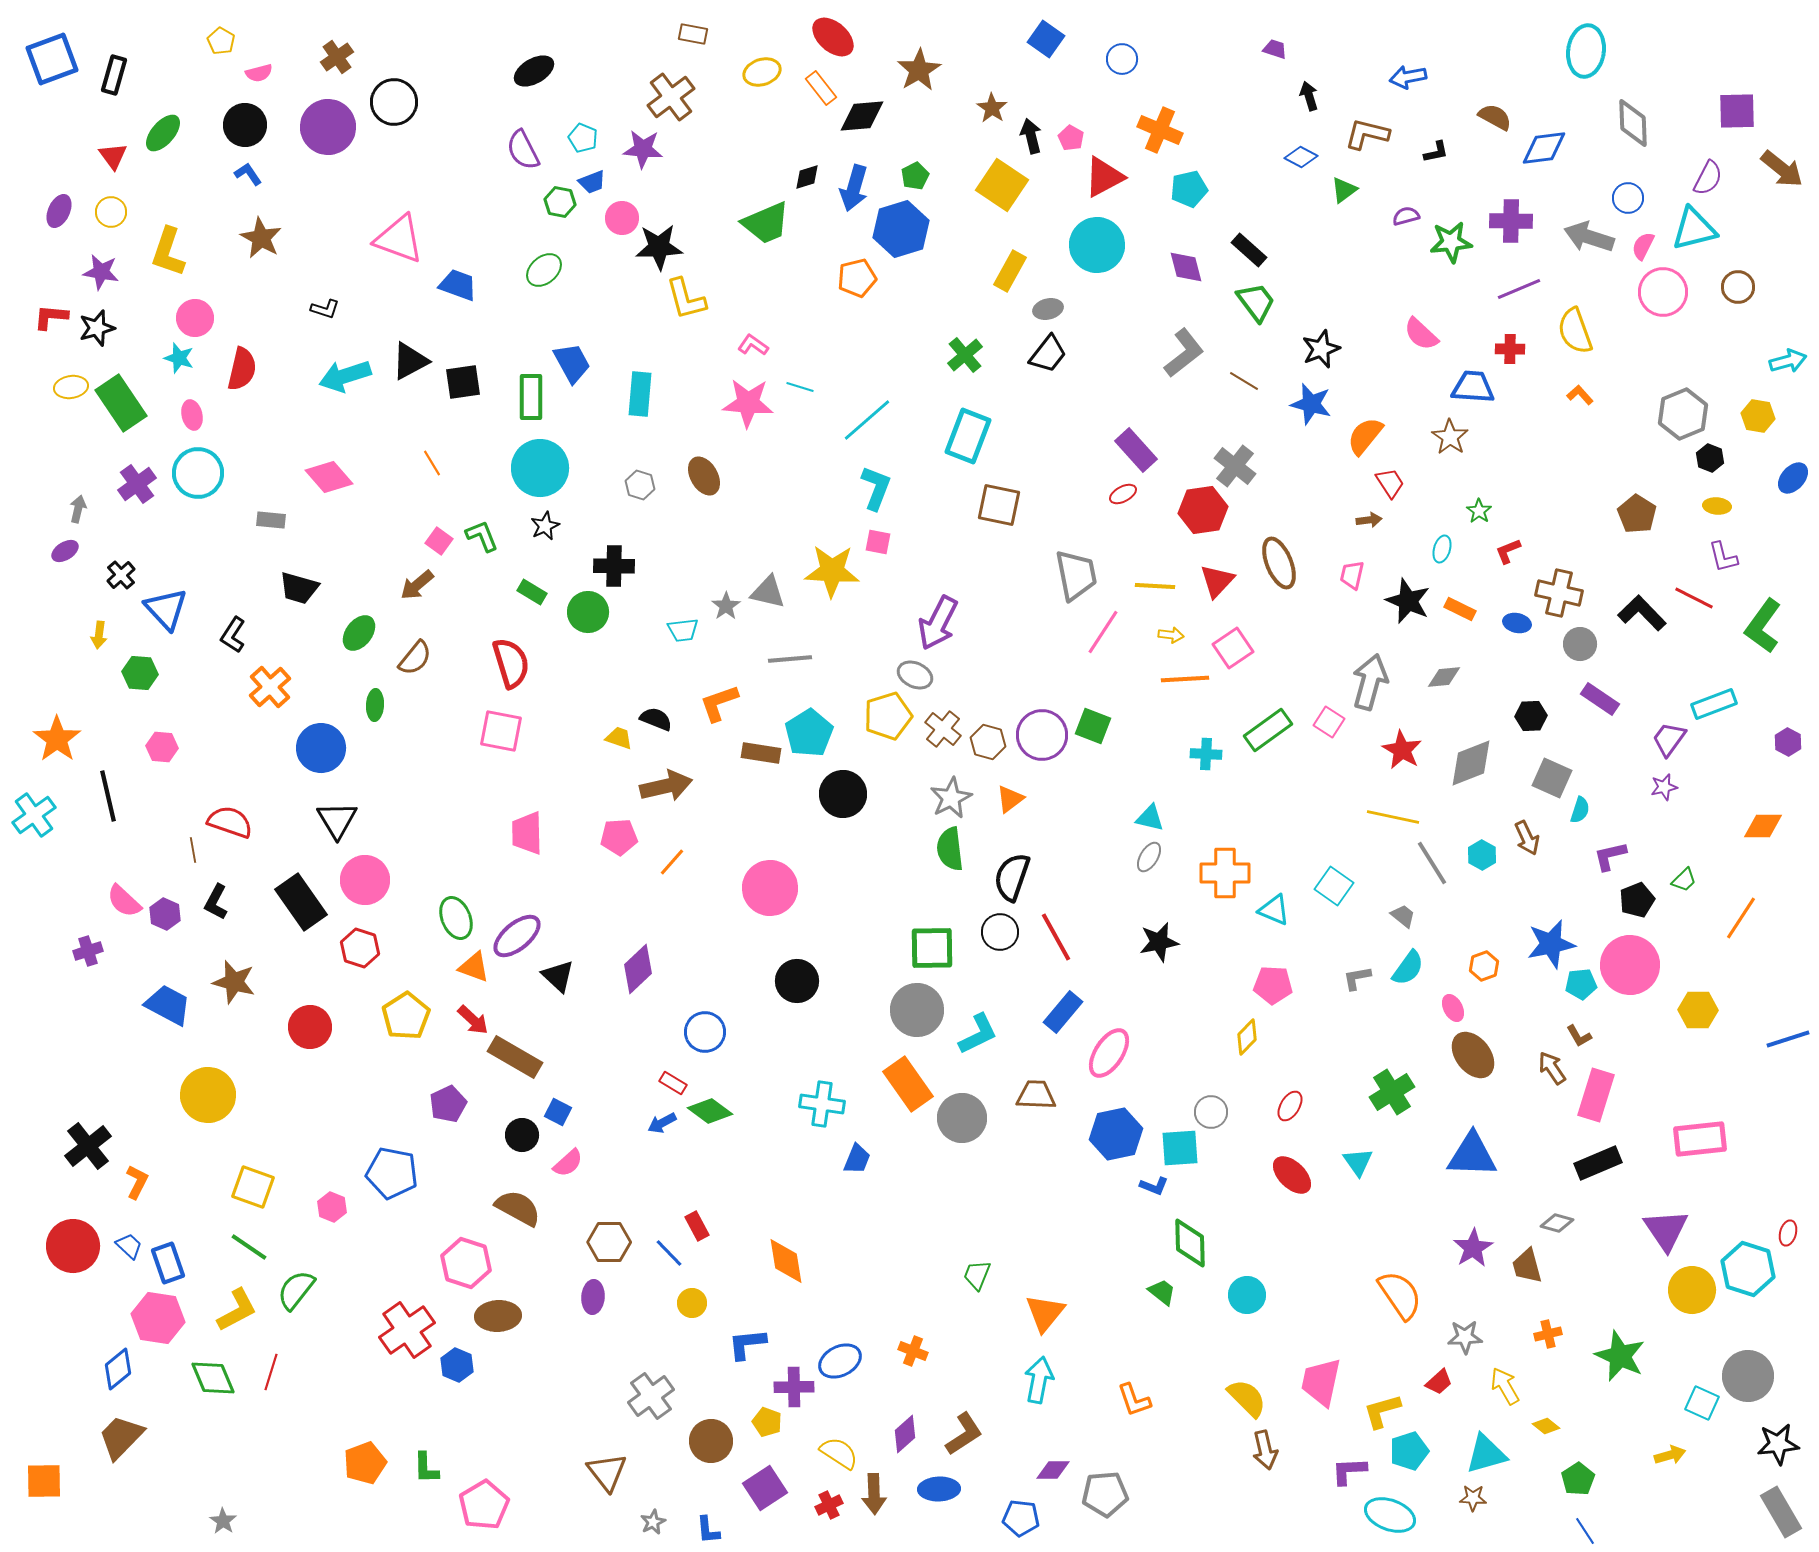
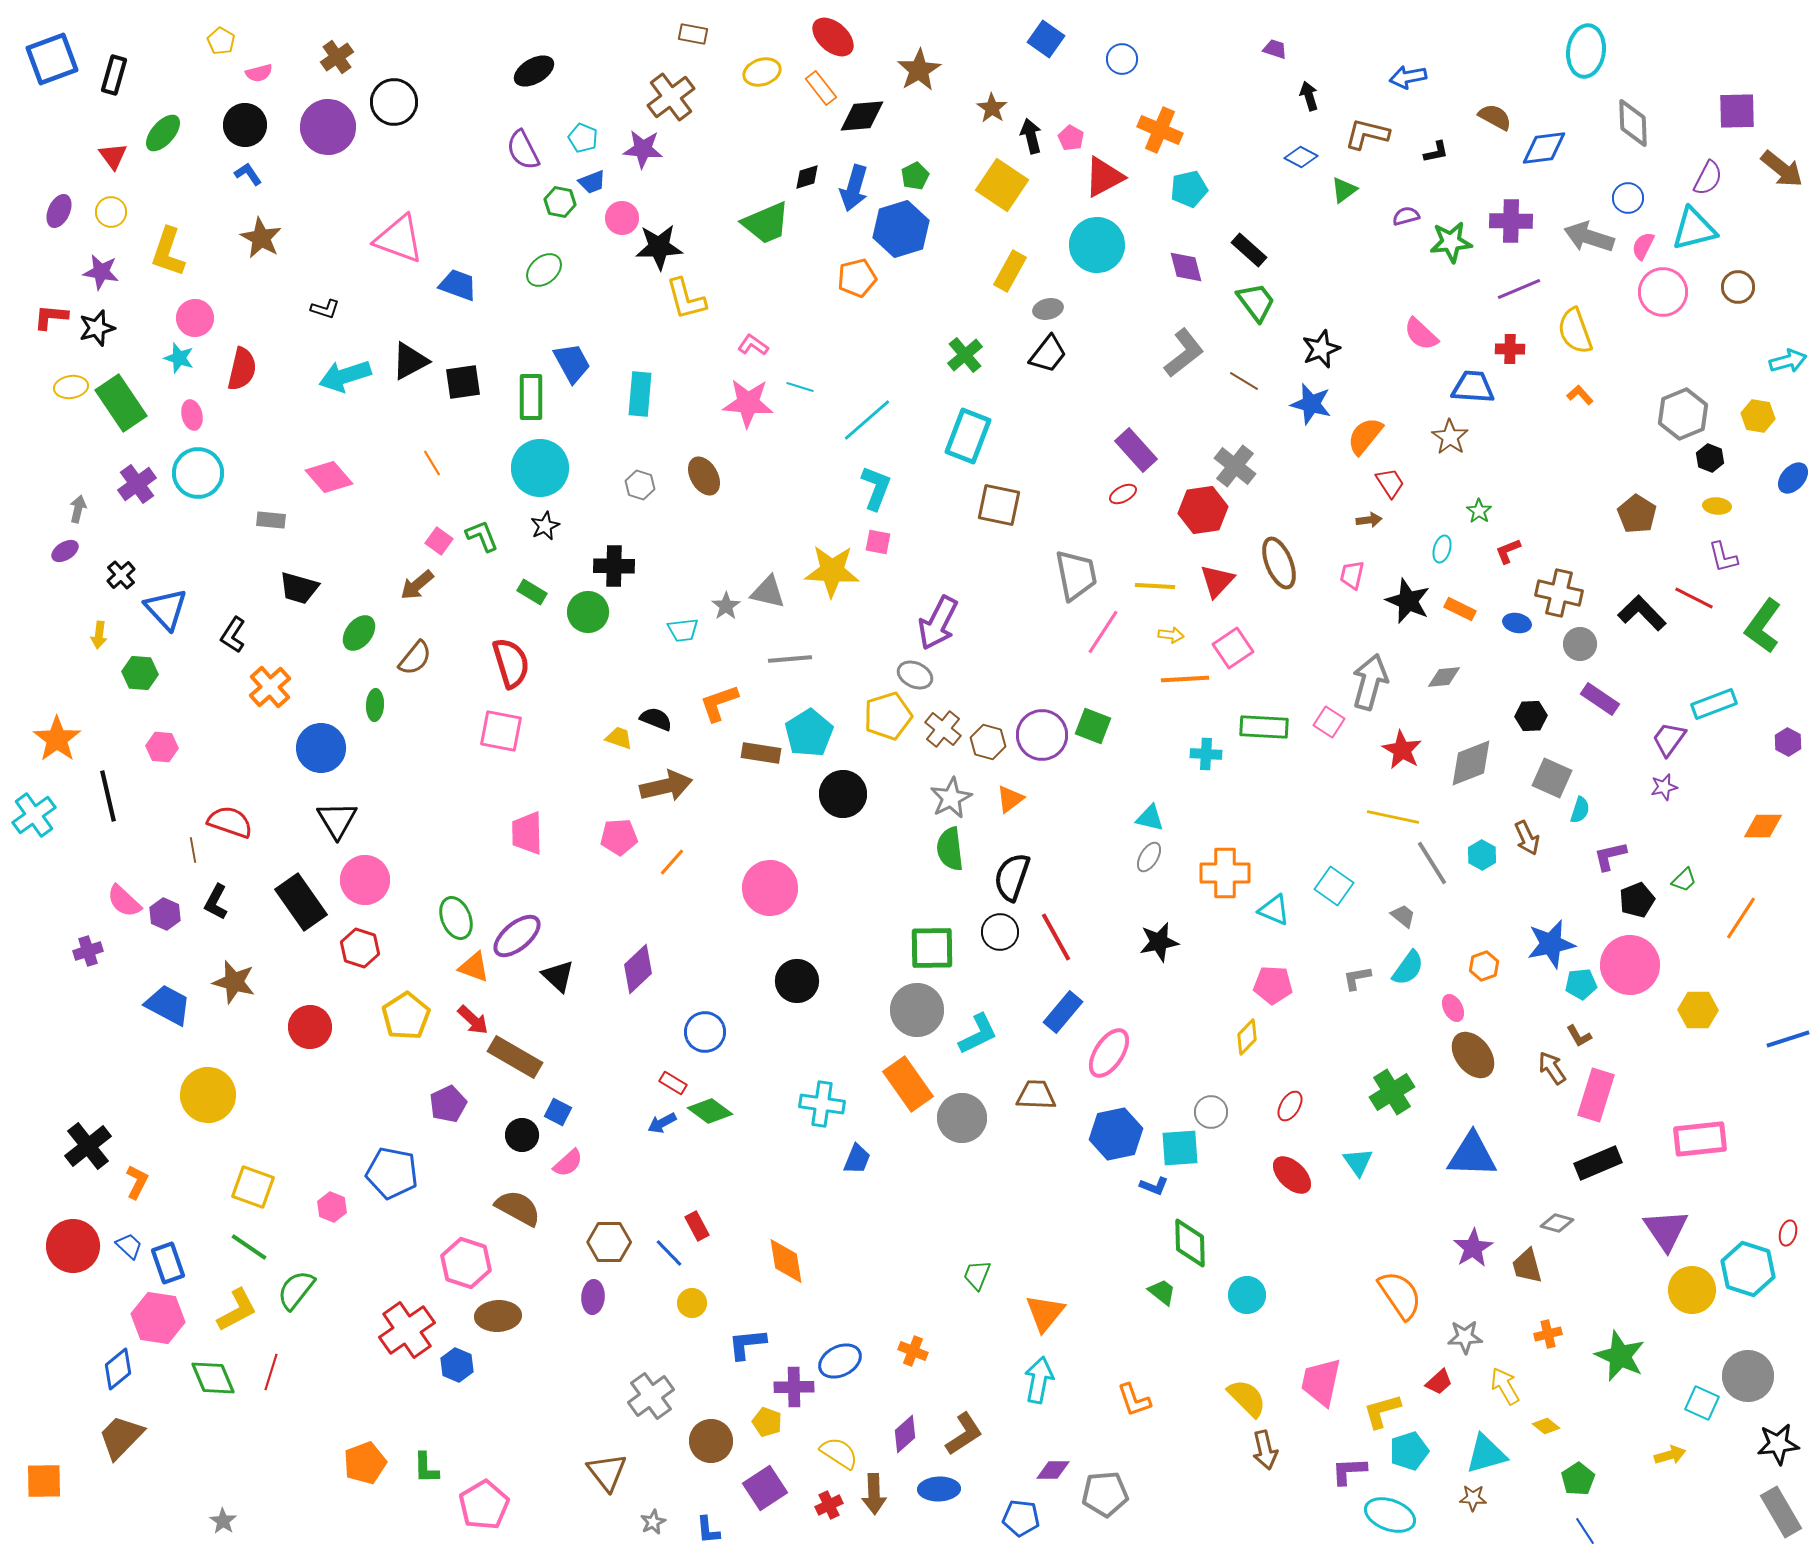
green rectangle at (1268, 730): moved 4 px left, 3 px up; rotated 39 degrees clockwise
